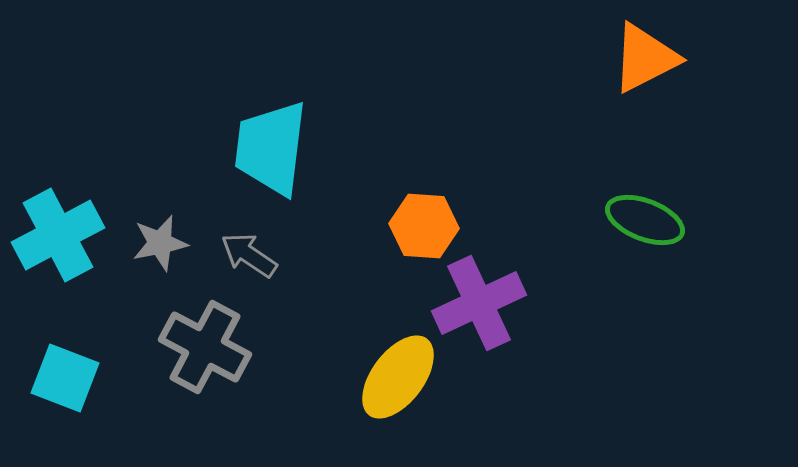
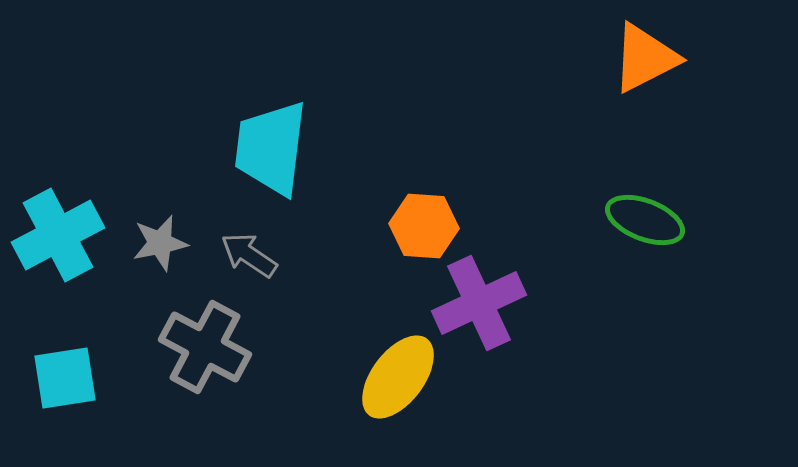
cyan square: rotated 30 degrees counterclockwise
